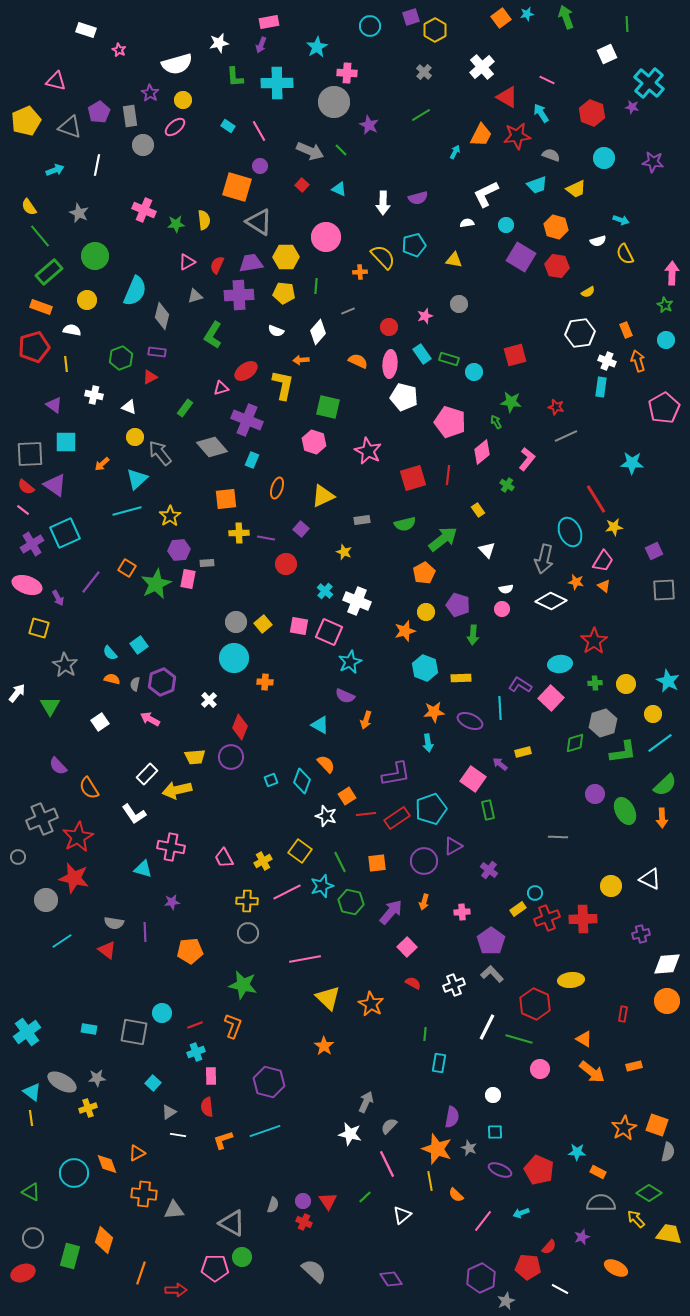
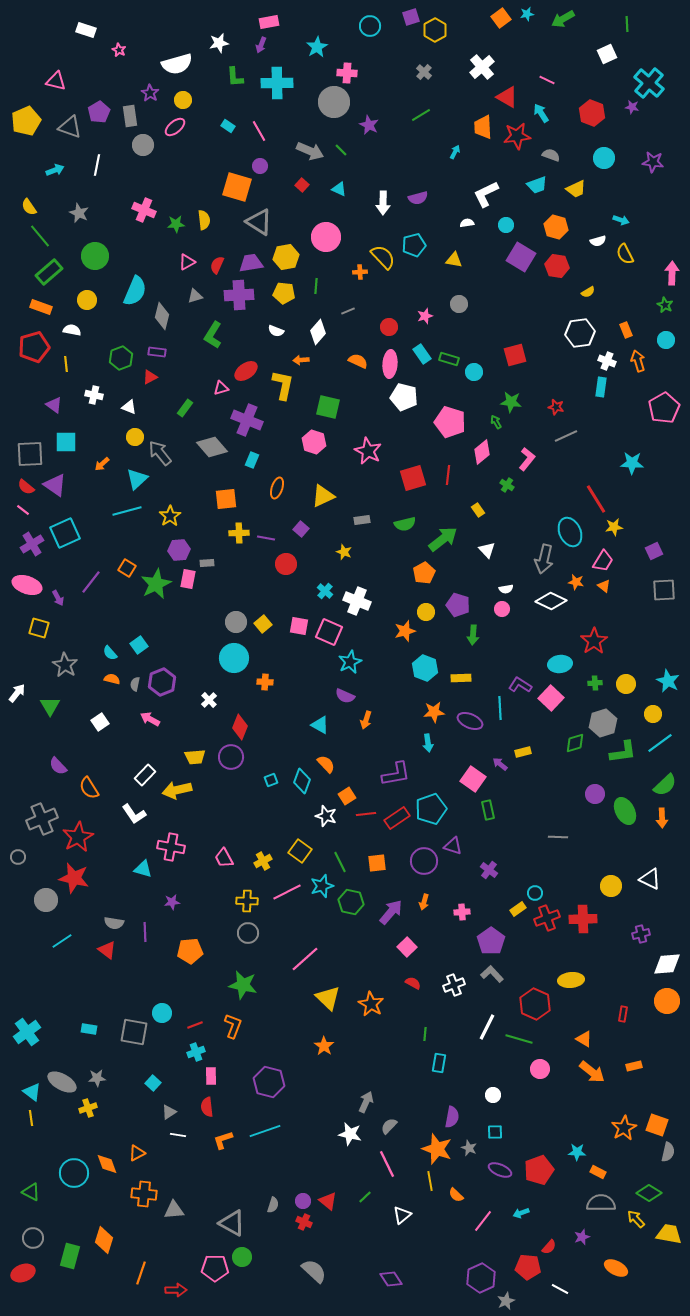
green arrow at (566, 17): moved 3 px left, 2 px down; rotated 100 degrees counterclockwise
orange trapezoid at (481, 135): moved 2 px right, 8 px up; rotated 150 degrees clockwise
yellow hexagon at (286, 257): rotated 10 degrees counterclockwise
white rectangle at (147, 774): moved 2 px left, 1 px down
purple triangle at (453, 846): rotated 48 degrees clockwise
pink line at (305, 959): rotated 32 degrees counterclockwise
red pentagon at (539, 1170): rotated 28 degrees clockwise
red triangle at (328, 1201): rotated 18 degrees counterclockwise
